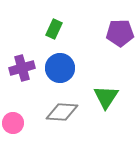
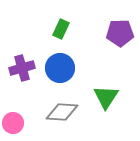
green rectangle: moved 7 px right
